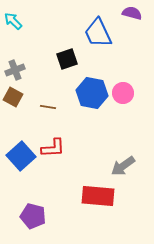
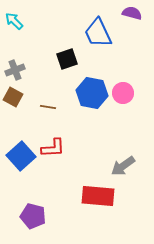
cyan arrow: moved 1 px right
